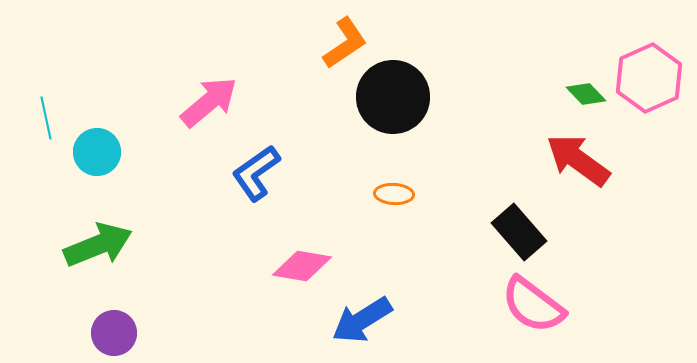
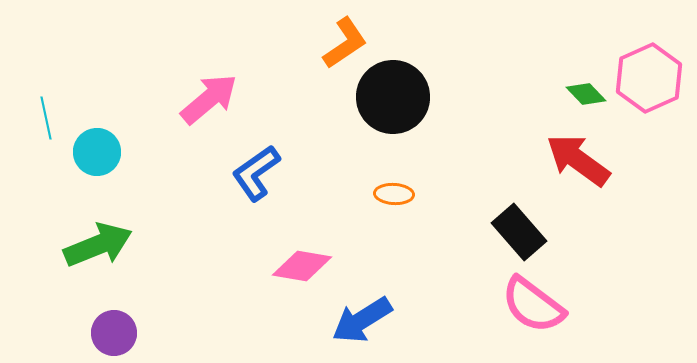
pink arrow: moved 3 px up
